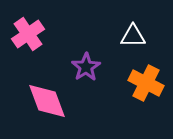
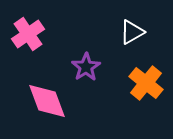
white triangle: moved 1 px left, 4 px up; rotated 28 degrees counterclockwise
orange cross: rotated 12 degrees clockwise
